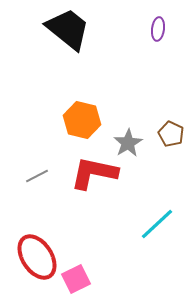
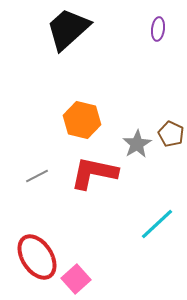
black trapezoid: rotated 81 degrees counterclockwise
gray star: moved 9 px right, 1 px down
pink square: rotated 16 degrees counterclockwise
